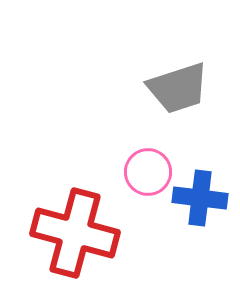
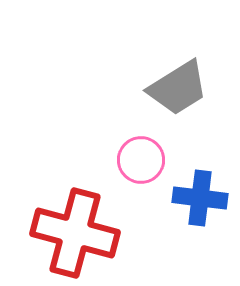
gray trapezoid: rotated 14 degrees counterclockwise
pink circle: moved 7 px left, 12 px up
